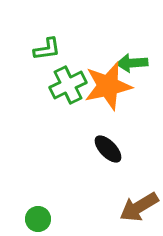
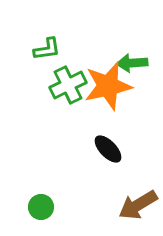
brown arrow: moved 1 px left, 2 px up
green circle: moved 3 px right, 12 px up
